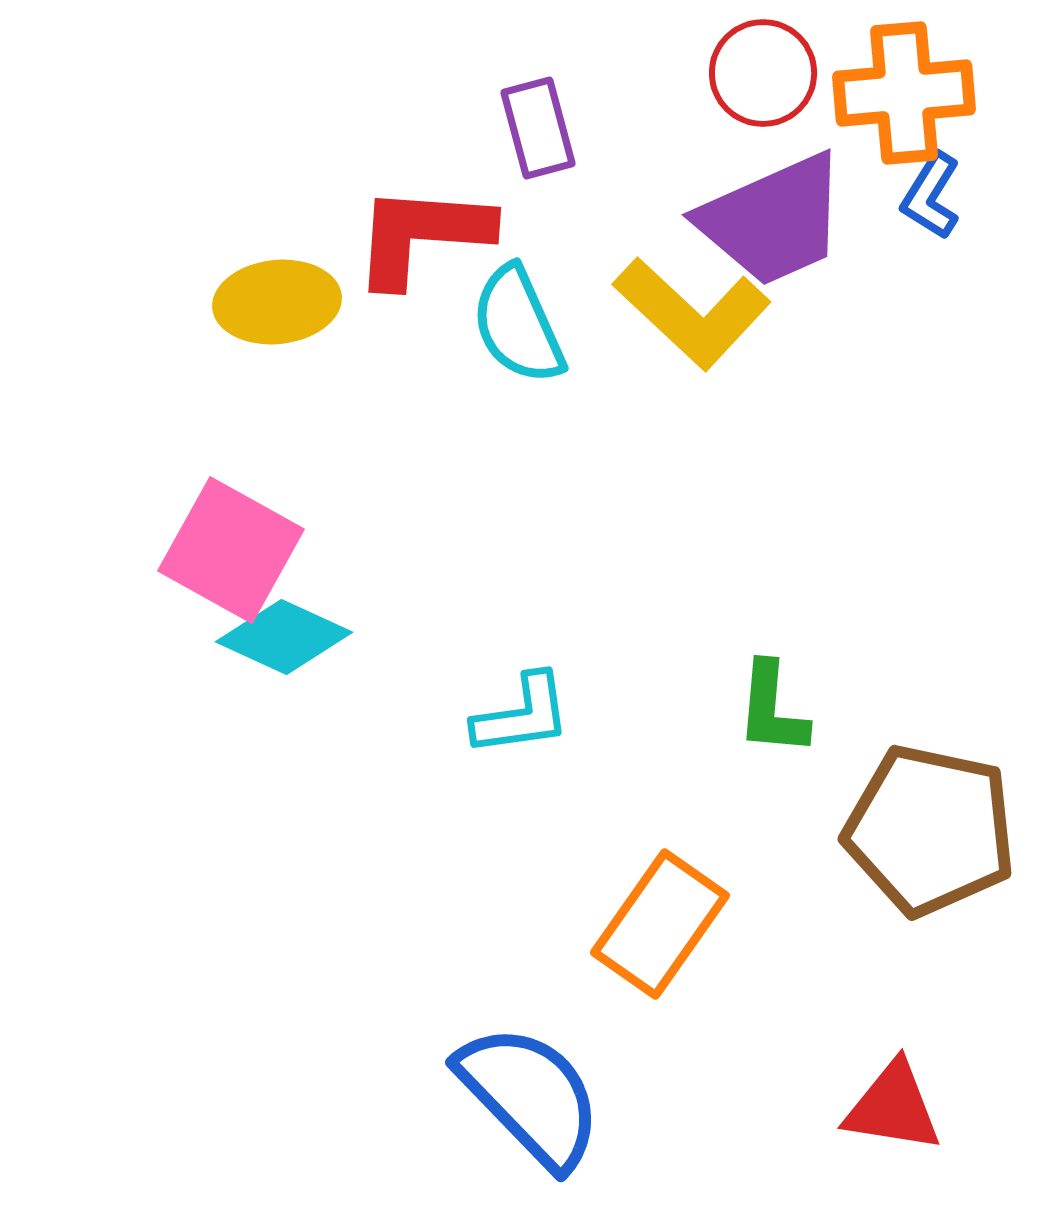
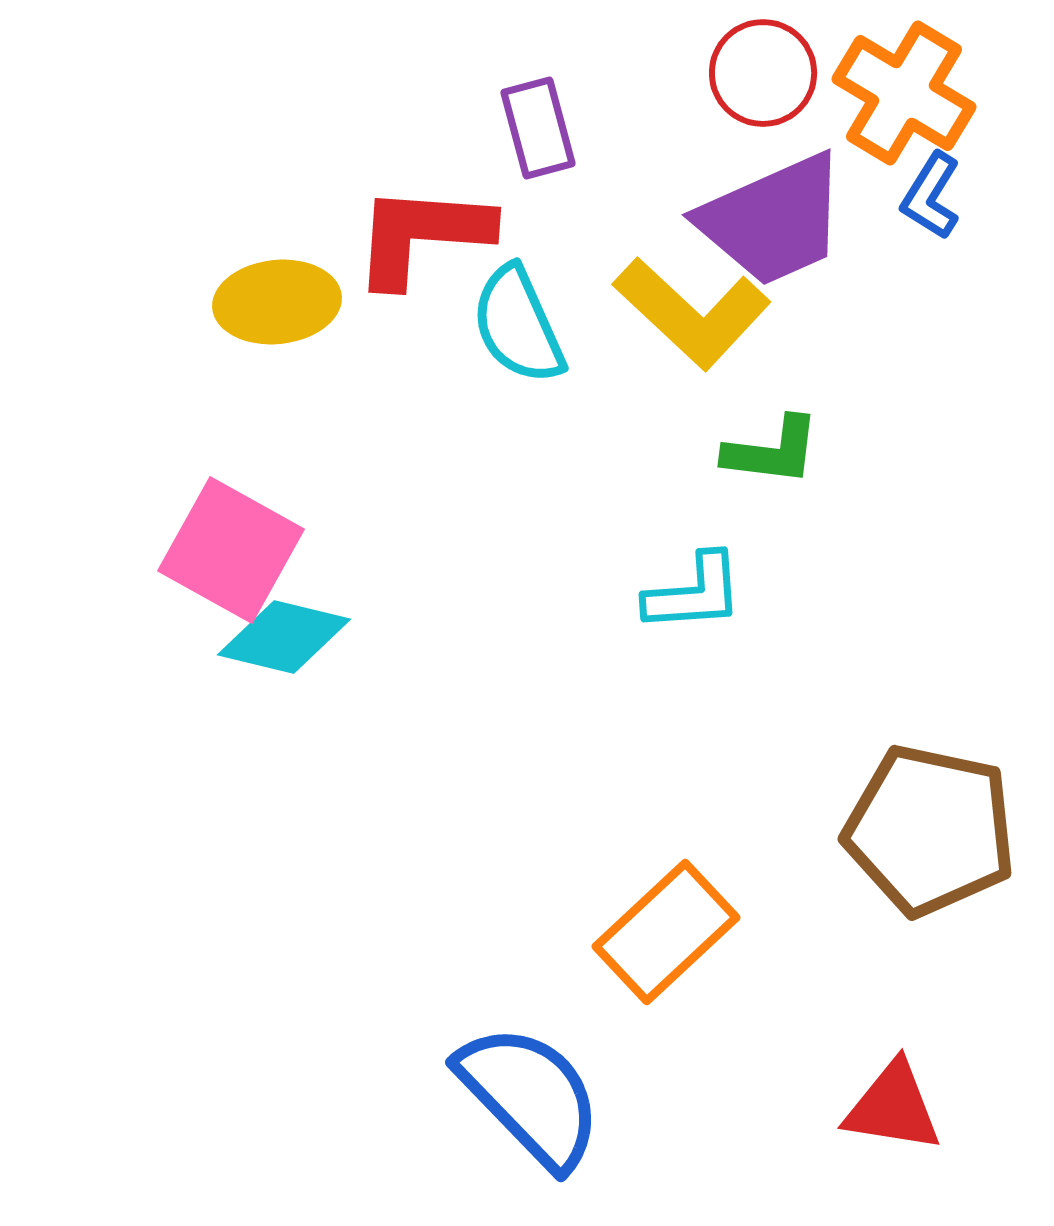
orange cross: rotated 36 degrees clockwise
cyan diamond: rotated 11 degrees counterclockwise
green L-shape: moved 258 px up; rotated 88 degrees counterclockwise
cyan L-shape: moved 172 px right, 122 px up; rotated 4 degrees clockwise
orange rectangle: moved 6 px right, 8 px down; rotated 12 degrees clockwise
